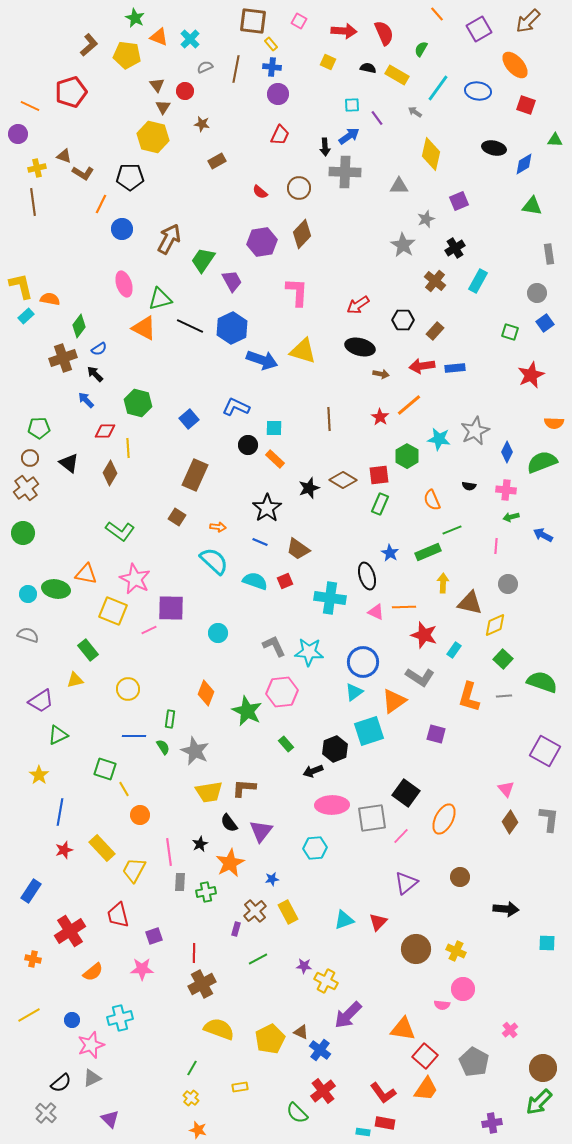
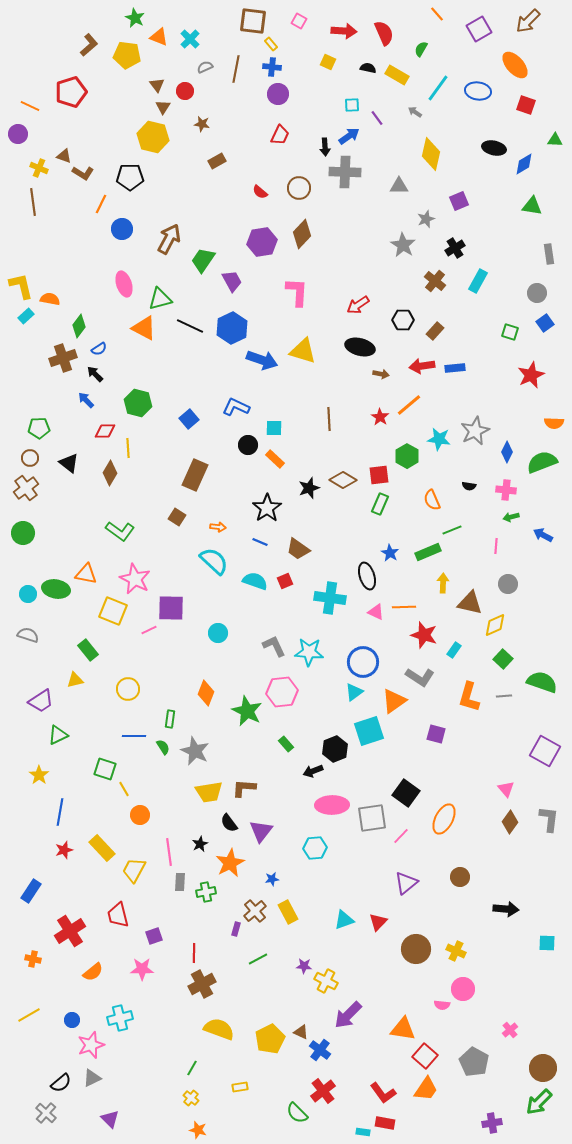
yellow cross at (37, 168): moved 2 px right; rotated 36 degrees clockwise
